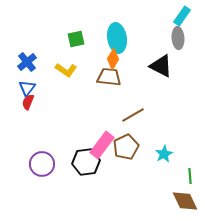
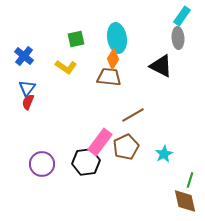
blue cross: moved 3 px left, 6 px up; rotated 12 degrees counterclockwise
yellow L-shape: moved 3 px up
pink rectangle: moved 2 px left, 3 px up
green line: moved 4 px down; rotated 21 degrees clockwise
brown diamond: rotated 12 degrees clockwise
